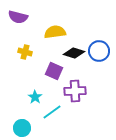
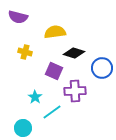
blue circle: moved 3 px right, 17 px down
cyan circle: moved 1 px right
